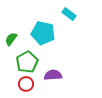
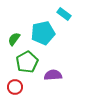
cyan rectangle: moved 5 px left
cyan pentagon: rotated 25 degrees counterclockwise
green semicircle: moved 3 px right
red circle: moved 11 px left, 3 px down
